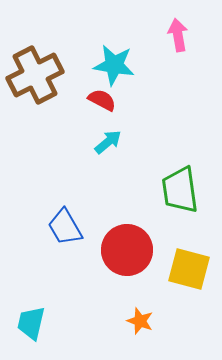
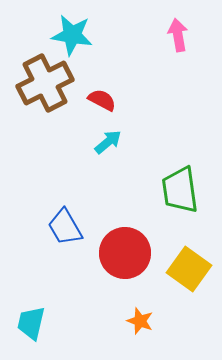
cyan star: moved 42 px left, 30 px up
brown cross: moved 10 px right, 8 px down
red circle: moved 2 px left, 3 px down
yellow square: rotated 21 degrees clockwise
